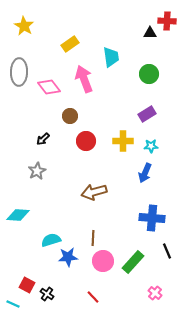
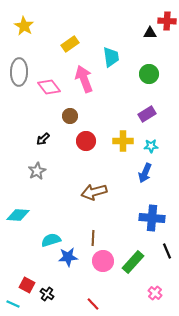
red line: moved 7 px down
